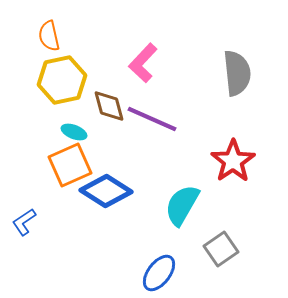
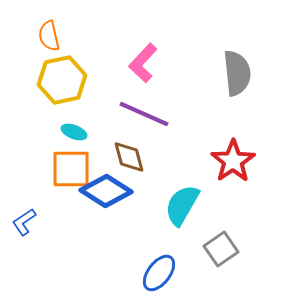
brown diamond: moved 20 px right, 51 px down
purple line: moved 8 px left, 5 px up
orange square: moved 1 px right, 4 px down; rotated 24 degrees clockwise
